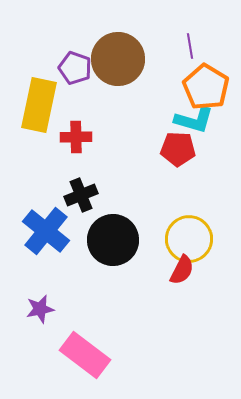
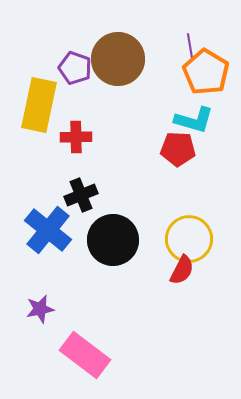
orange pentagon: moved 15 px up
blue cross: moved 2 px right, 1 px up
